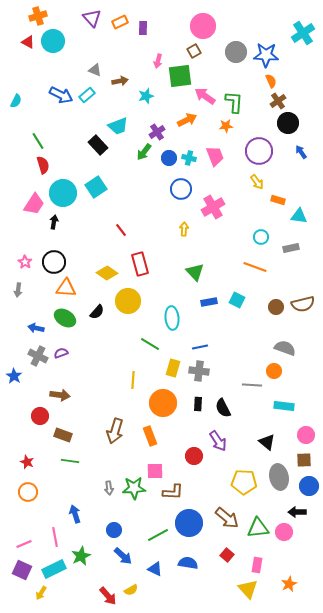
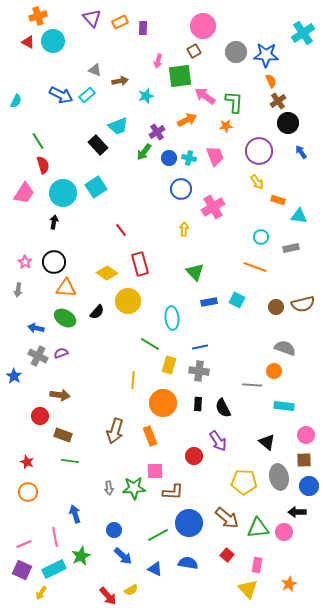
pink trapezoid at (34, 204): moved 10 px left, 11 px up
yellow rectangle at (173, 368): moved 4 px left, 3 px up
